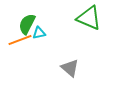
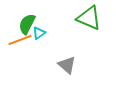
cyan triangle: rotated 24 degrees counterclockwise
gray triangle: moved 3 px left, 3 px up
